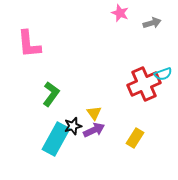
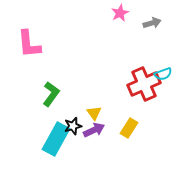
pink star: rotated 24 degrees clockwise
yellow rectangle: moved 6 px left, 10 px up
